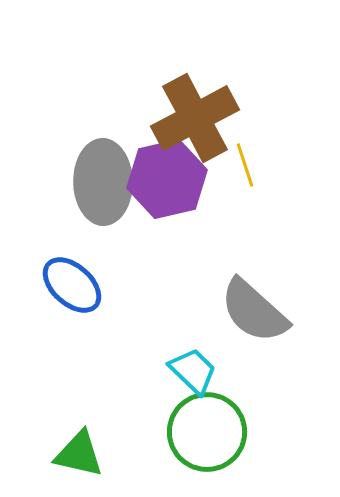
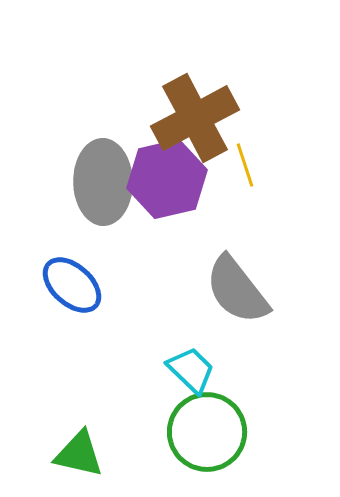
gray semicircle: moved 17 px left, 21 px up; rotated 10 degrees clockwise
cyan trapezoid: moved 2 px left, 1 px up
